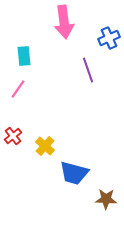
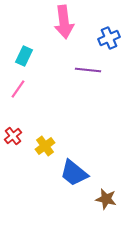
cyan rectangle: rotated 30 degrees clockwise
purple line: rotated 65 degrees counterclockwise
yellow cross: rotated 12 degrees clockwise
blue trapezoid: rotated 24 degrees clockwise
brown star: rotated 10 degrees clockwise
